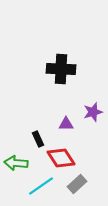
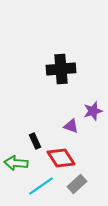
black cross: rotated 8 degrees counterclockwise
purple star: moved 1 px up
purple triangle: moved 5 px right, 2 px down; rotated 21 degrees clockwise
black rectangle: moved 3 px left, 2 px down
